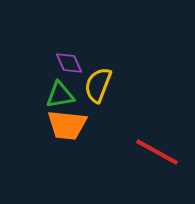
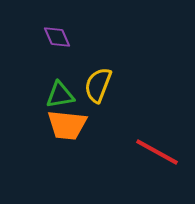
purple diamond: moved 12 px left, 26 px up
